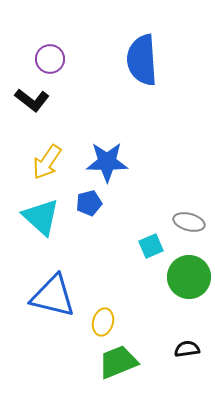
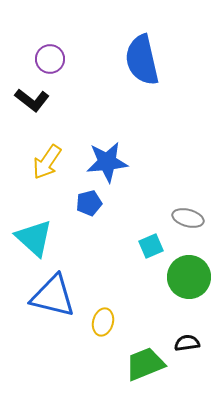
blue semicircle: rotated 9 degrees counterclockwise
blue star: rotated 6 degrees counterclockwise
cyan triangle: moved 7 px left, 21 px down
gray ellipse: moved 1 px left, 4 px up
black semicircle: moved 6 px up
green trapezoid: moved 27 px right, 2 px down
